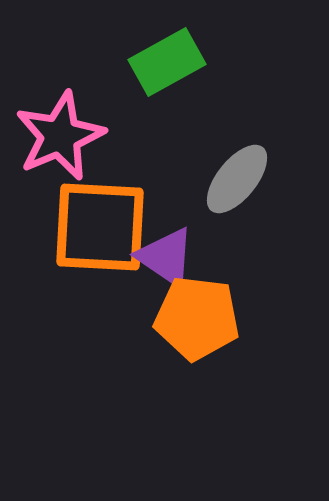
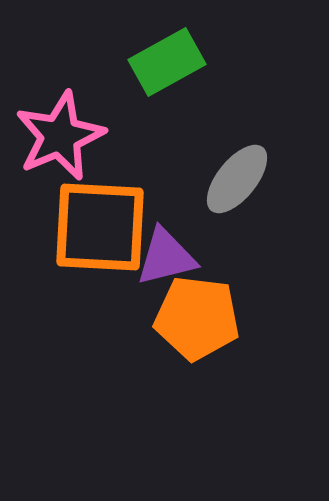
purple triangle: rotated 48 degrees counterclockwise
